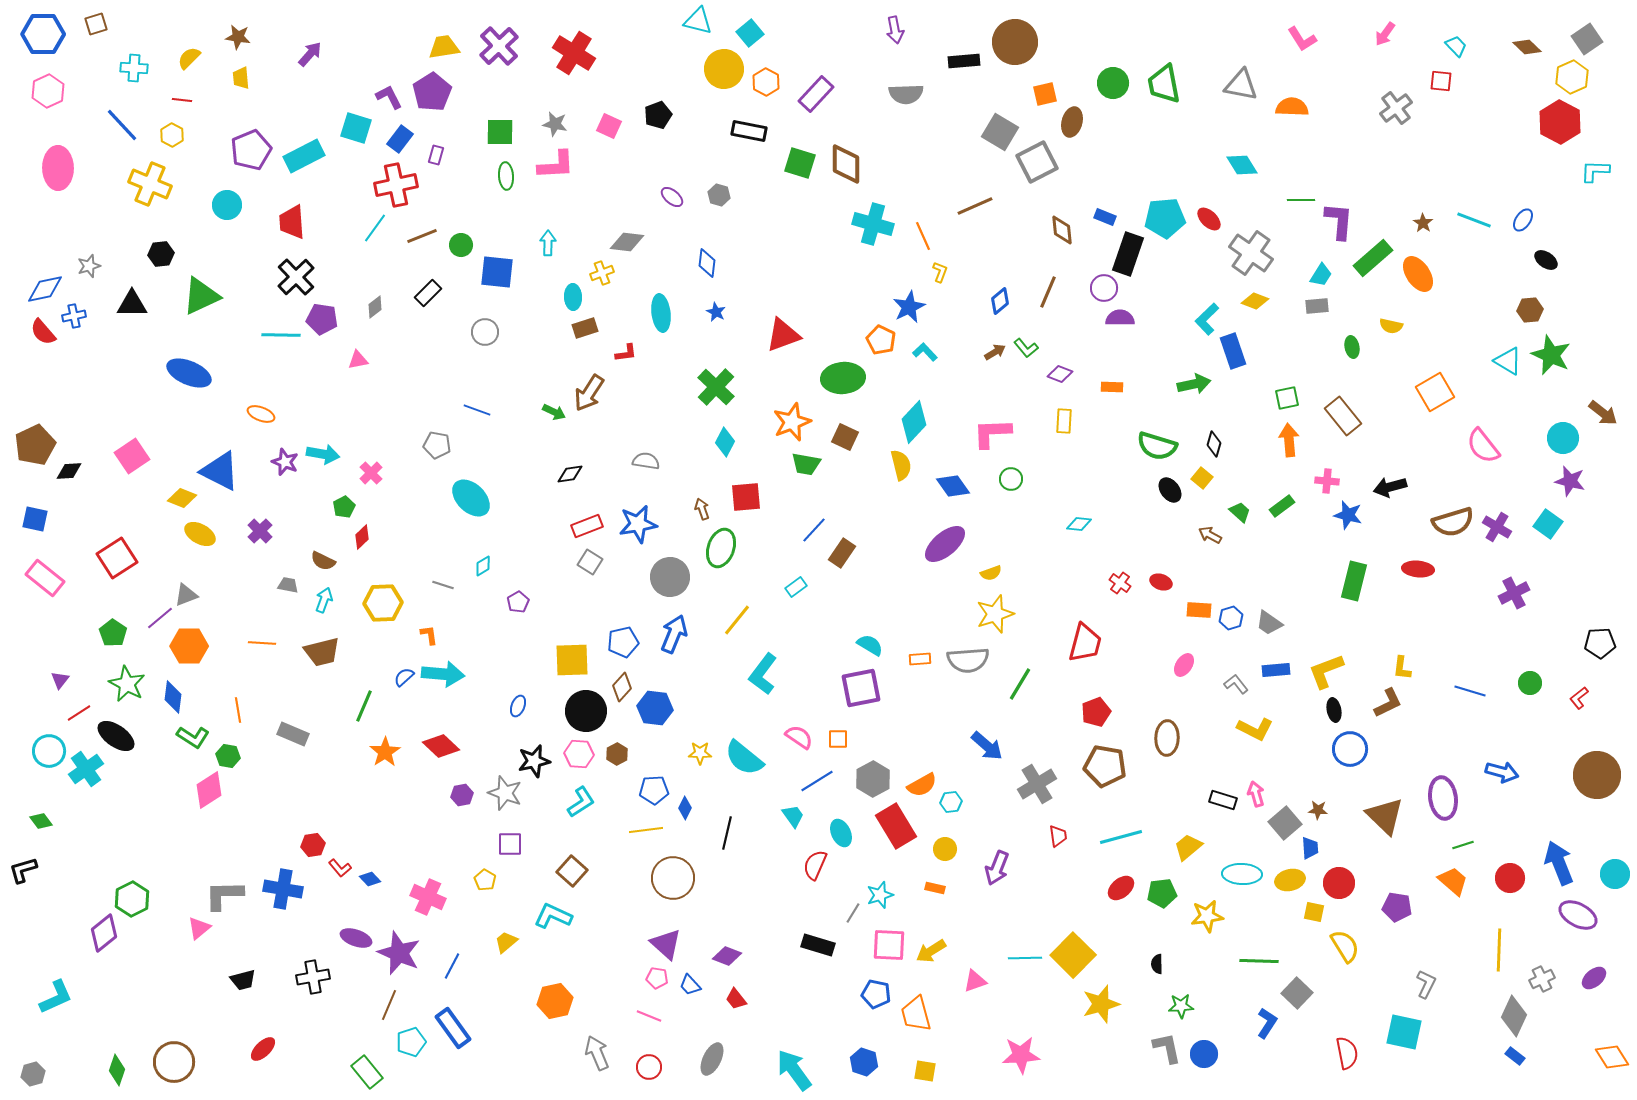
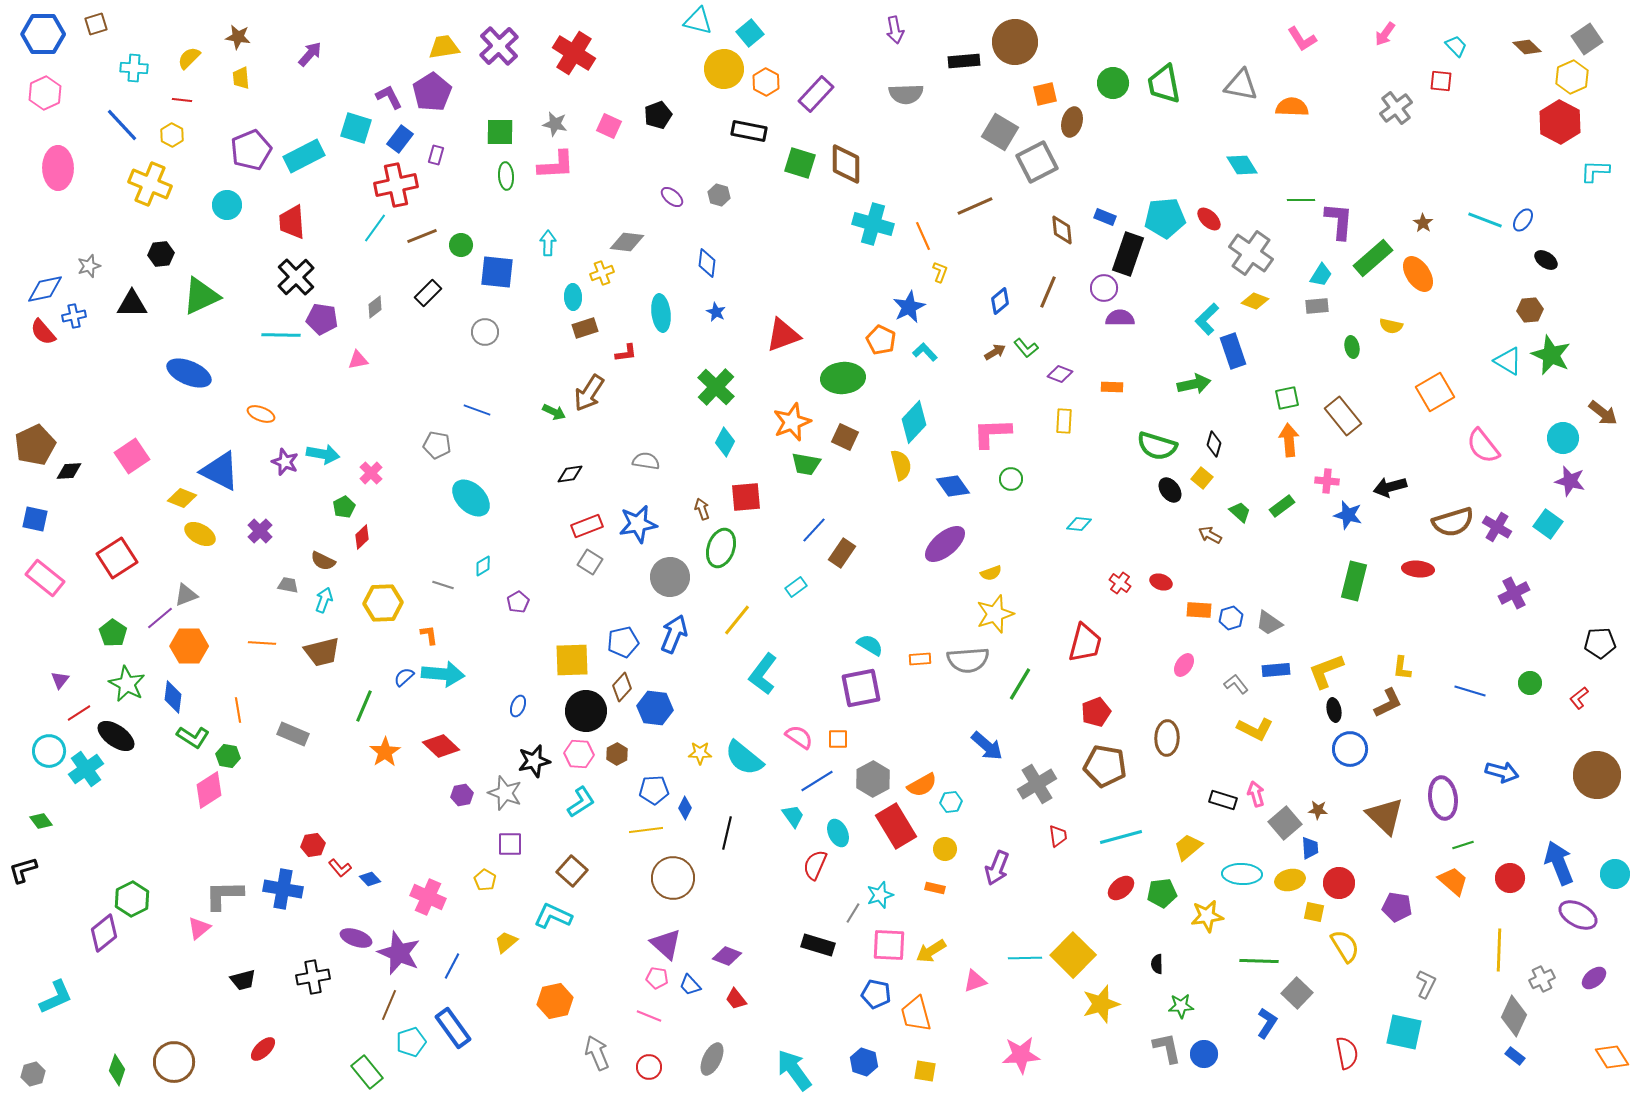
pink hexagon at (48, 91): moved 3 px left, 2 px down
cyan line at (1474, 220): moved 11 px right
cyan ellipse at (841, 833): moved 3 px left
